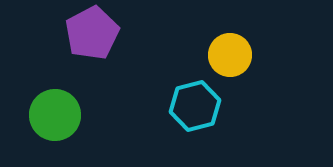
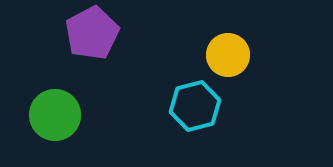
yellow circle: moved 2 px left
